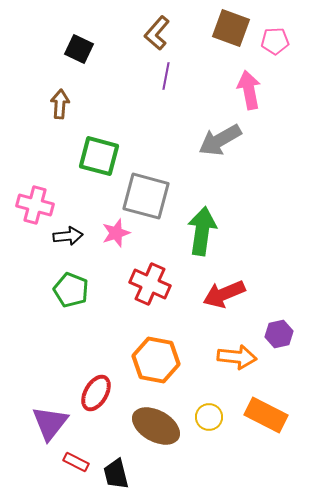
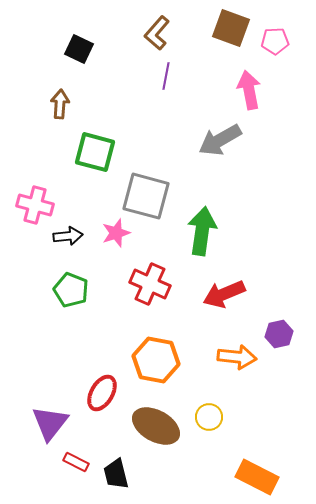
green square: moved 4 px left, 4 px up
red ellipse: moved 6 px right
orange rectangle: moved 9 px left, 62 px down
